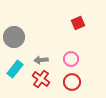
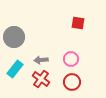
red square: rotated 32 degrees clockwise
